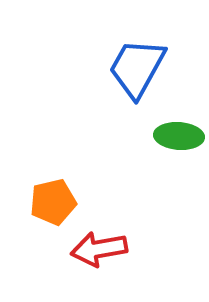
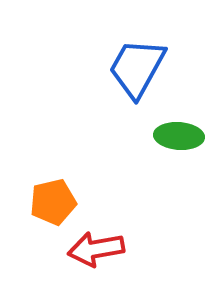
red arrow: moved 3 px left
